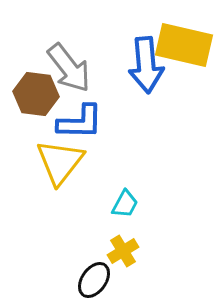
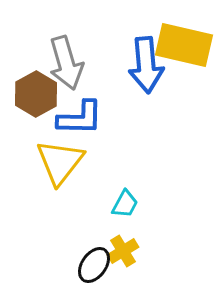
gray arrow: moved 3 px left, 5 px up; rotated 22 degrees clockwise
brown hexagon: rotated 24 degrees clockwise
blue L-shape: moved 4 px up
black ellipse: moved 15 px up
